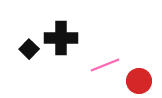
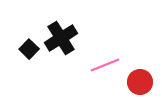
black cross: rotated 32 degrees counterclockwise
red circle: moved 1 px right, 1 px down
